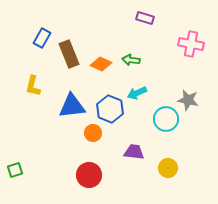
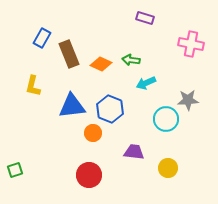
cyan arrow: moved 9 px right, 10 px up
gray star: rotated 15 degrees counterclockwise
